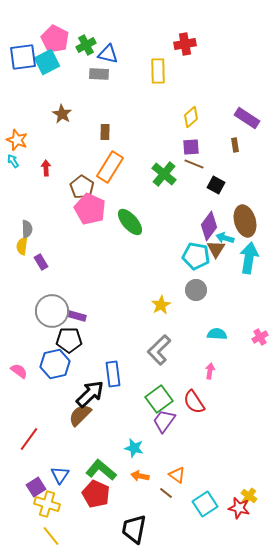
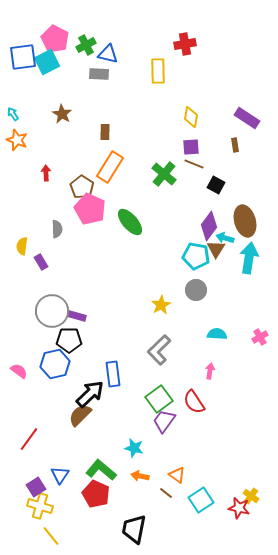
yellow diamond at (191, 117): rotated 40 degrees counterclockwise
cyan arrow at (13, 161): moved 47 px up
red arrow at (46, 168): moved 5 px down
gray semicircle at (27, 229): moved 30 px right
yellow cross at (249, 496): moved 2 px right
yellow cross at (47, 504): moved 7 px left, 2 px down
cyan square at (205, 504): moved 4 px left, 4 px up
